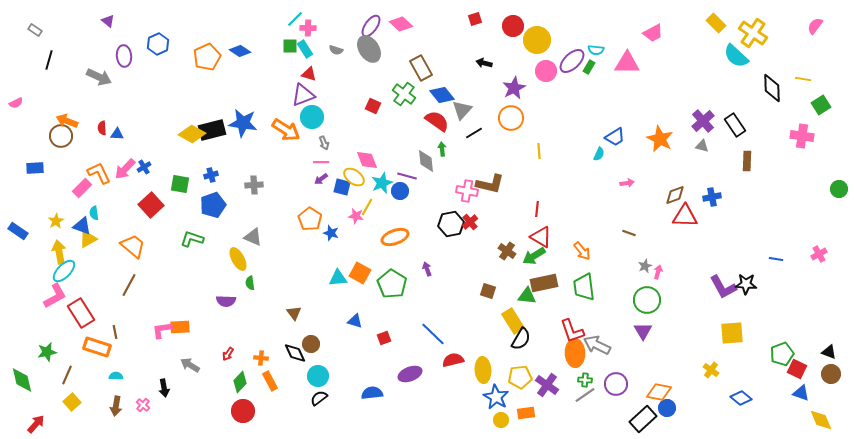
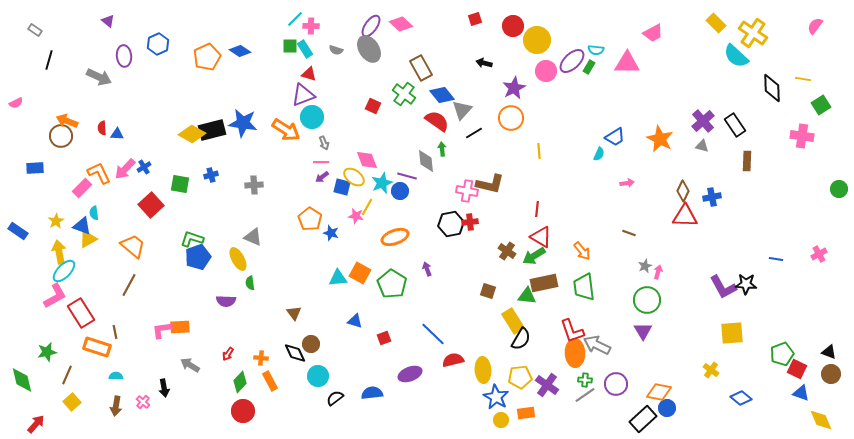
pink cross at (308, 28): moved 3 px right, 2 px up
purple arrow at (321, 179): moved 1 px right, 2 px up
brown diamond at (675, 195): moved 8 px right, 4 px up; rotated 45 degrees counterclockwise
blue pentagon at (213, 205): moved 15 px left, 52 px down
red cross at (470, 222): rotated 35 degrees clockwise
black semicircle at (319, 398): moved 16 px right
pink cross at (143, 405): moved 3 px up
